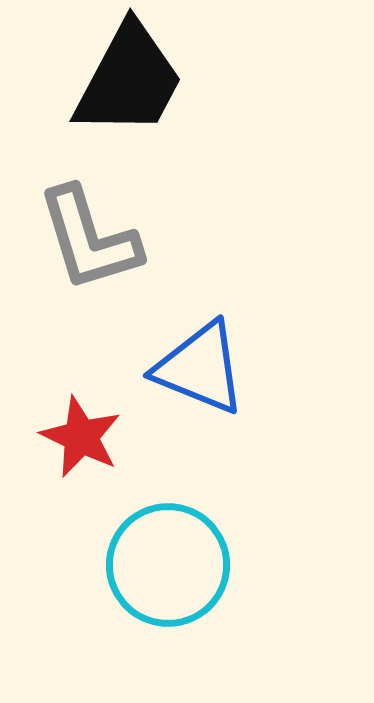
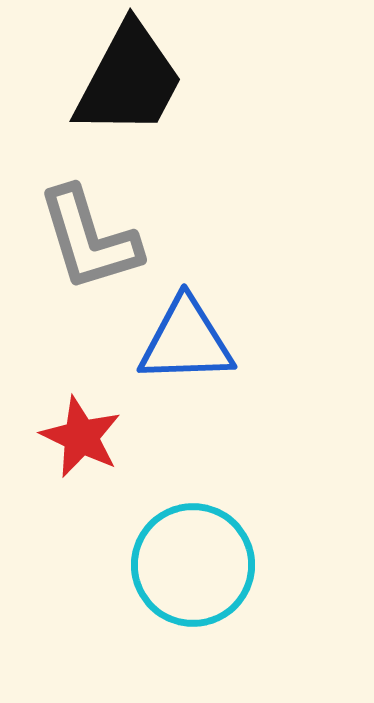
blue triangle: moved 14 px left, 27 px up; rotated 24 degrees counterclockwise
cyan circle: moved 25 px right
